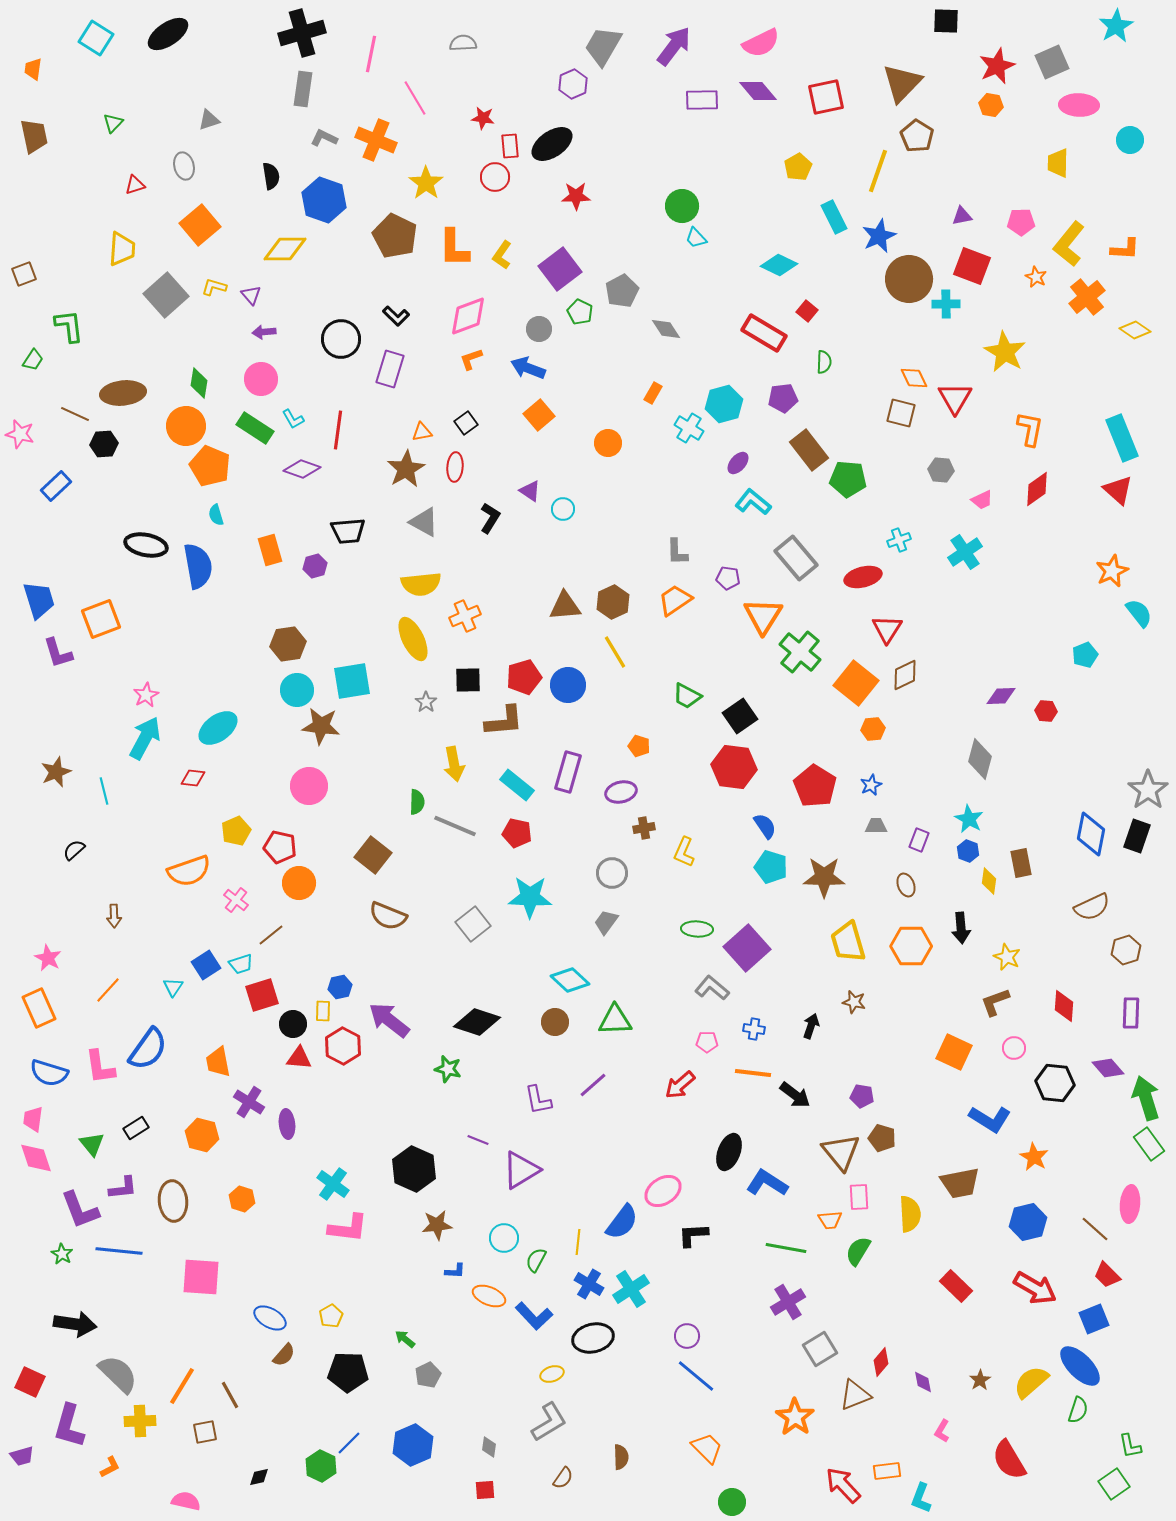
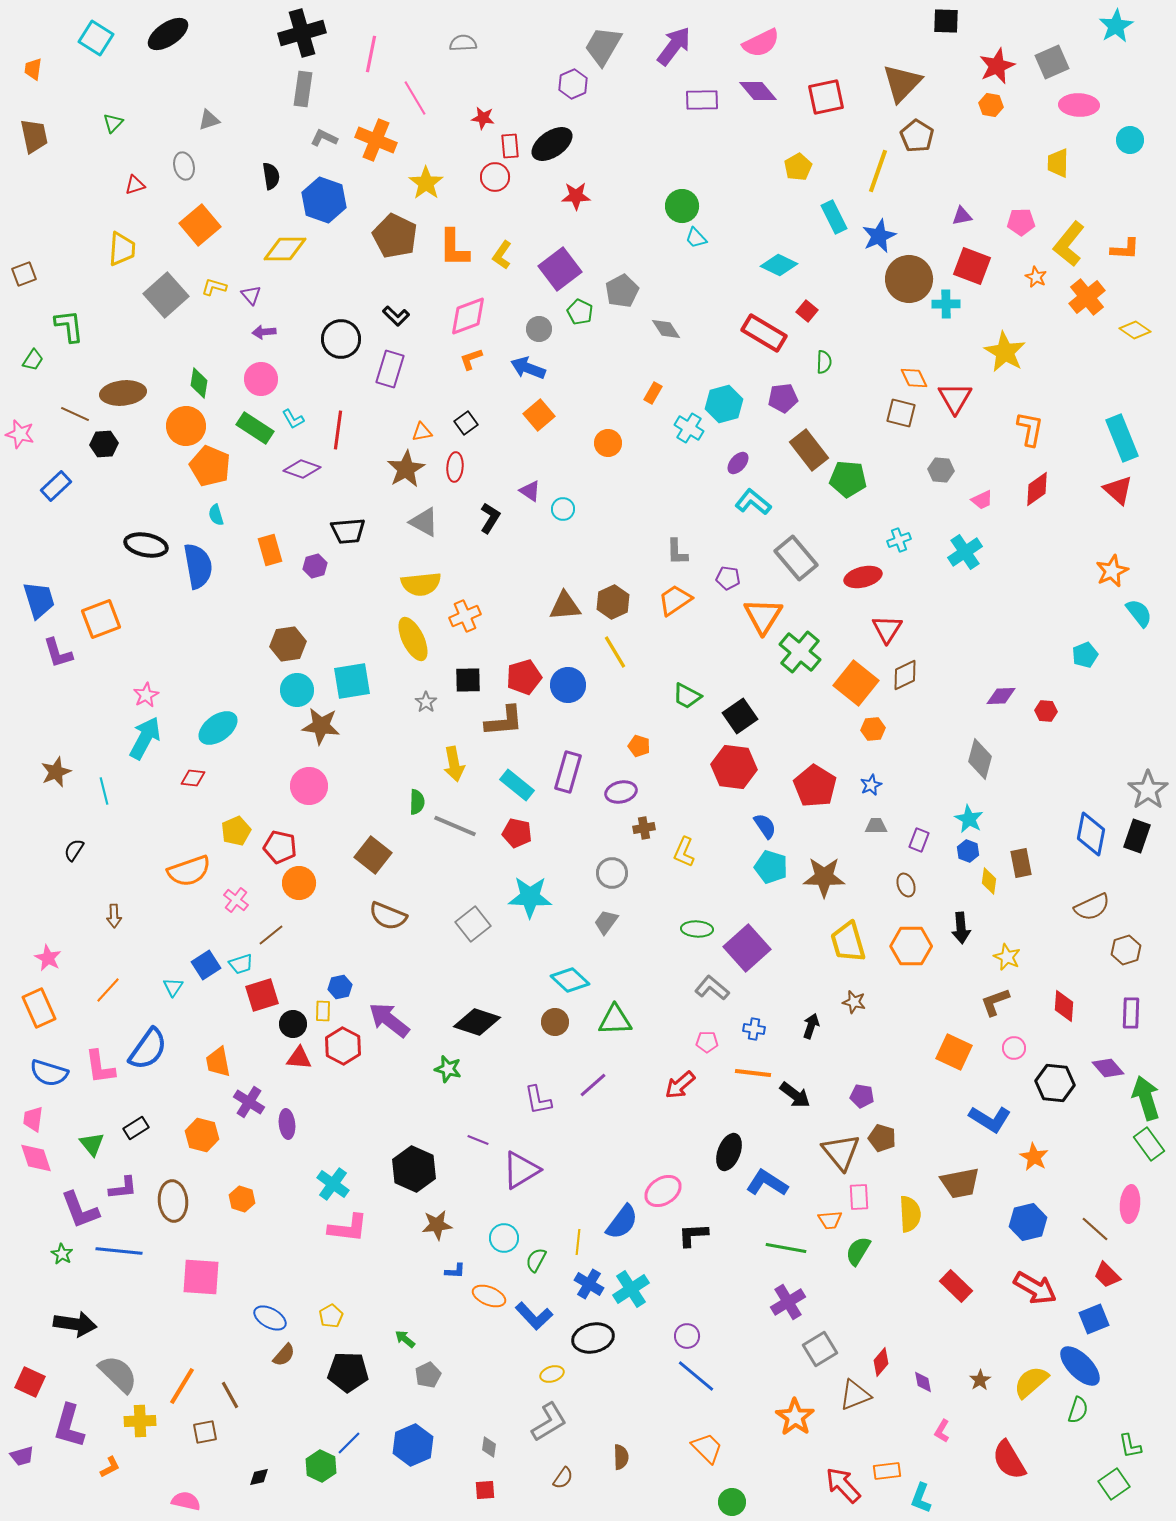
black semicircle at (74, 850): rotated 15 degrees counterclockwise
